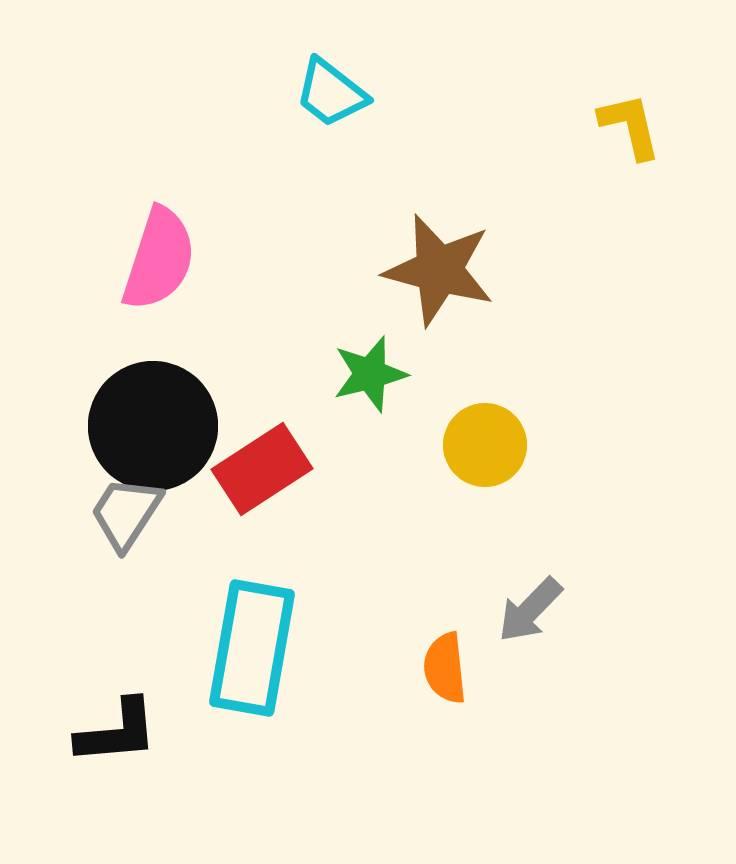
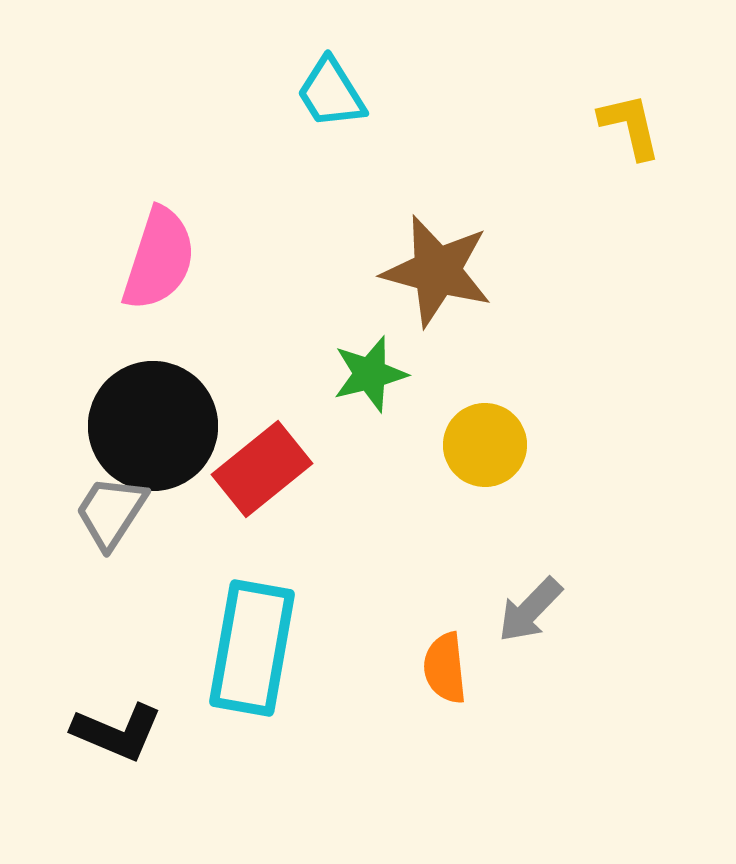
cyan trapezoid: rotated 20 degrees clockwise
brown star: moved 2 px left, 1 px down
red rectangle: rotated 6 degrees counterclockwise
gray trapezoid: moved 15 px left, 1 px up
black L-shape: rotated 28 degrees clockwise
